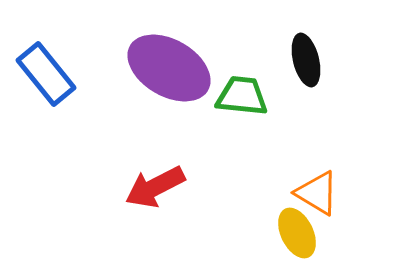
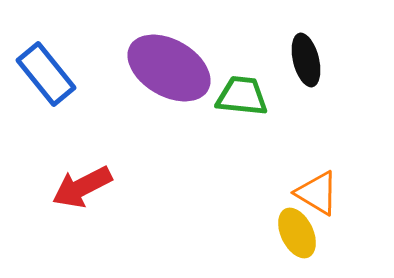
red arrow: moved 73 px left
